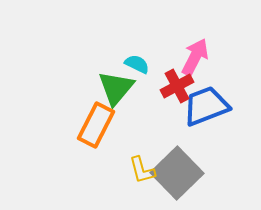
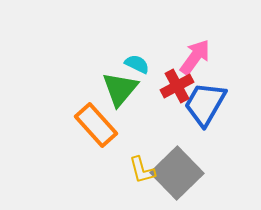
pink arrow: rotated 9 degrees clockwise
green triangle: moved 4 px right, 1 px down
blue trapezoid: moved 1 px left, 2 px up; rotated 39 degrees counterclockwise
orange rectangle: rotated 69 degrees counterclockwise
